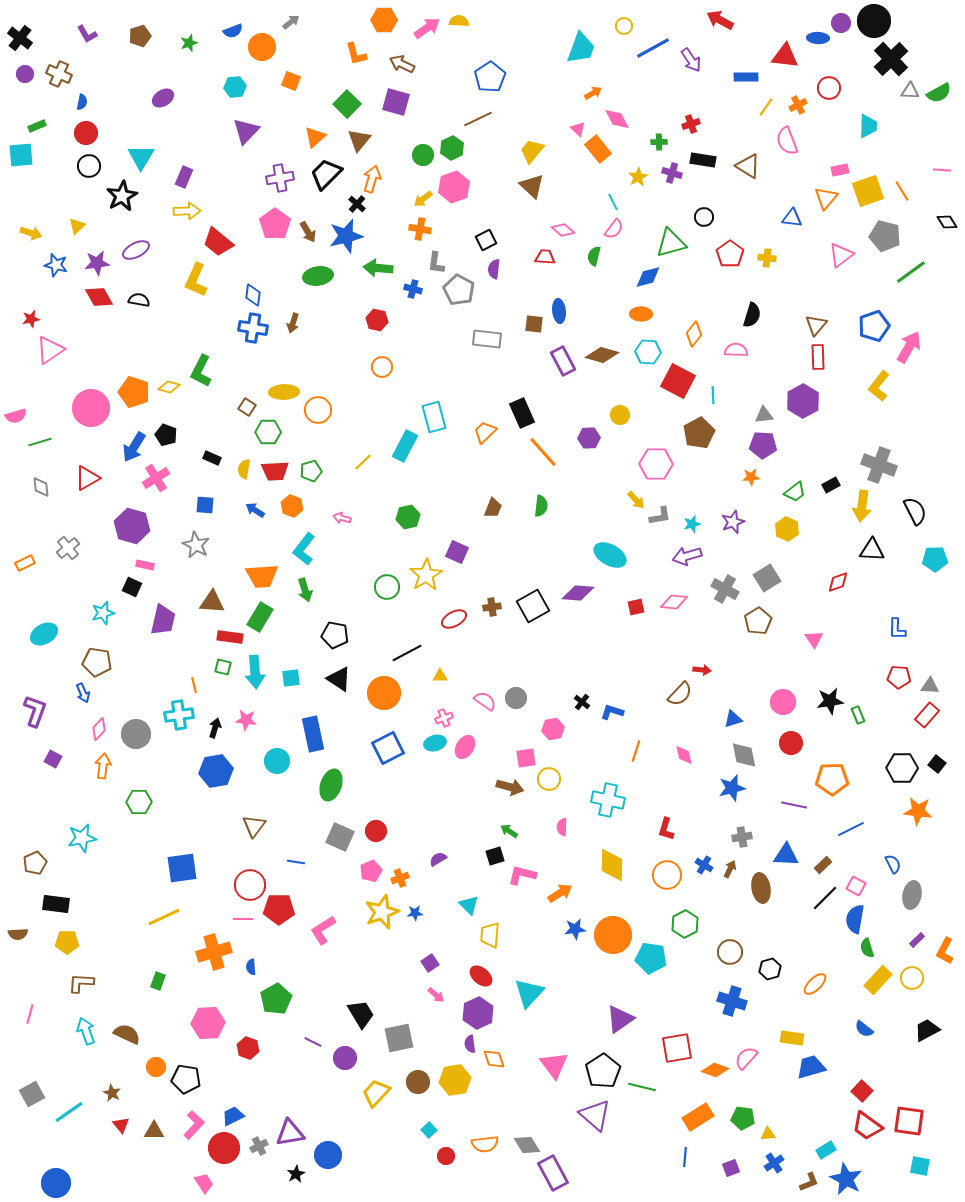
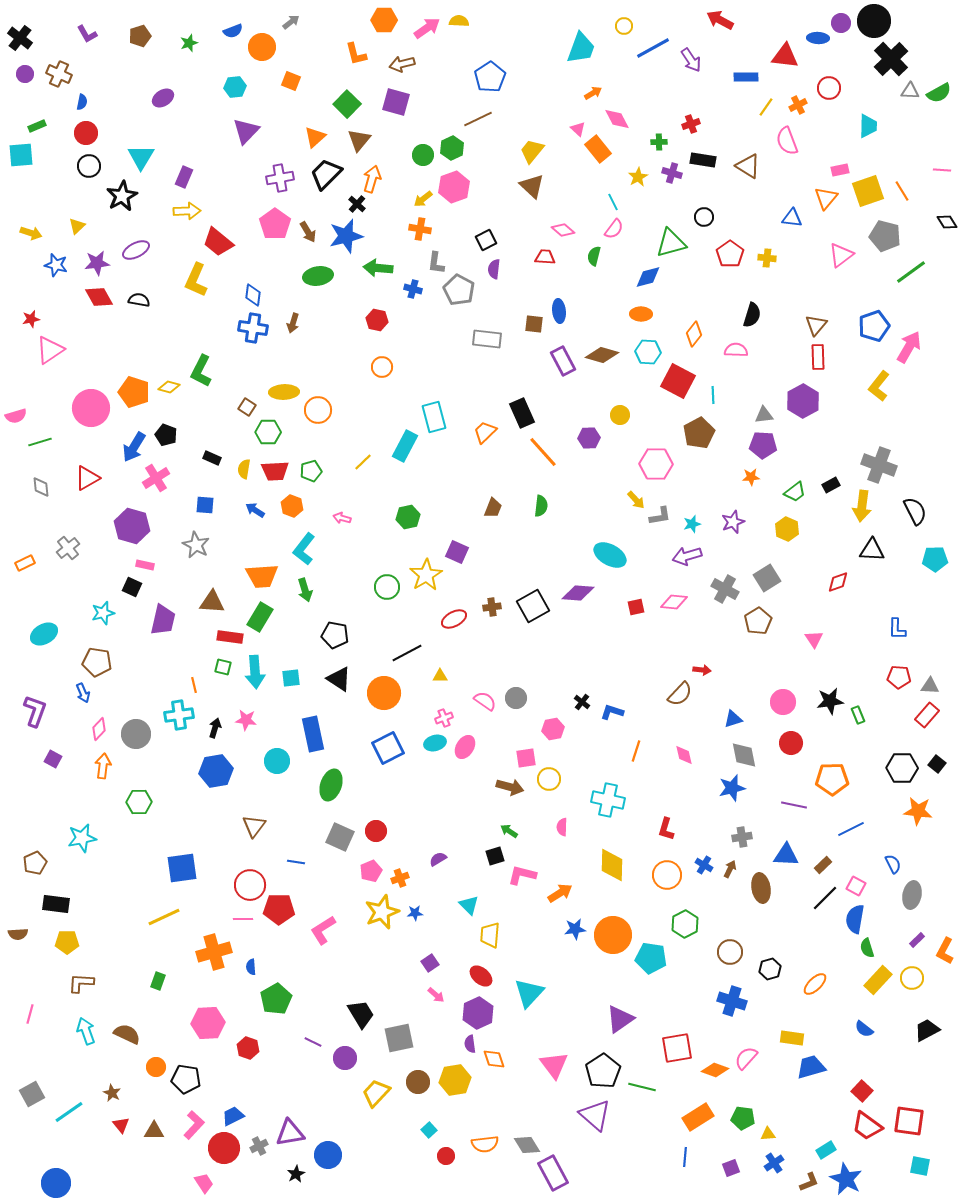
brown arrow at (402, 64): rotated 40 degrees counterclockwise
